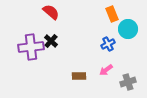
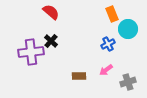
purple cross: moved 5 px down
